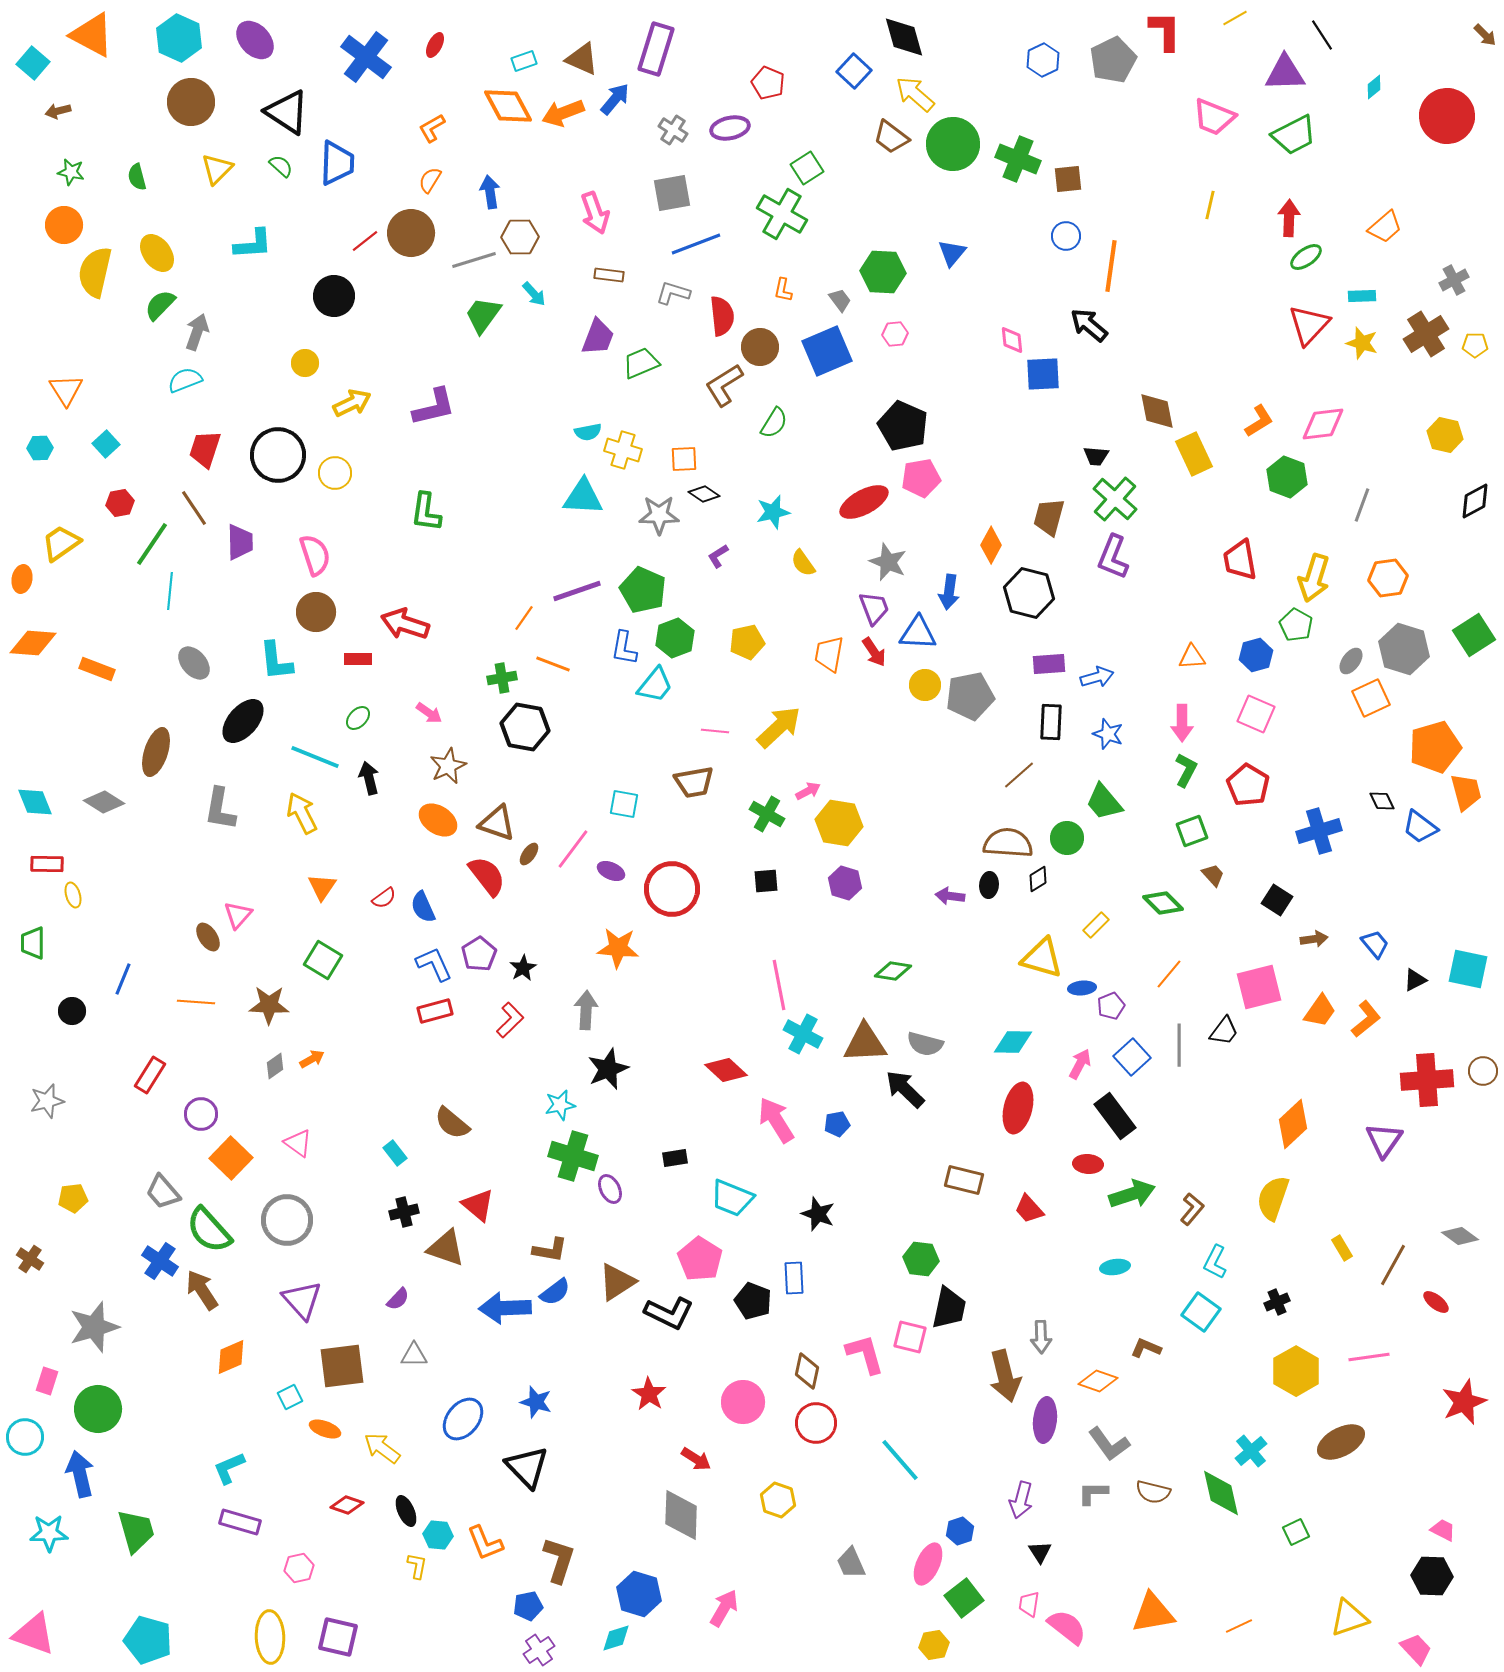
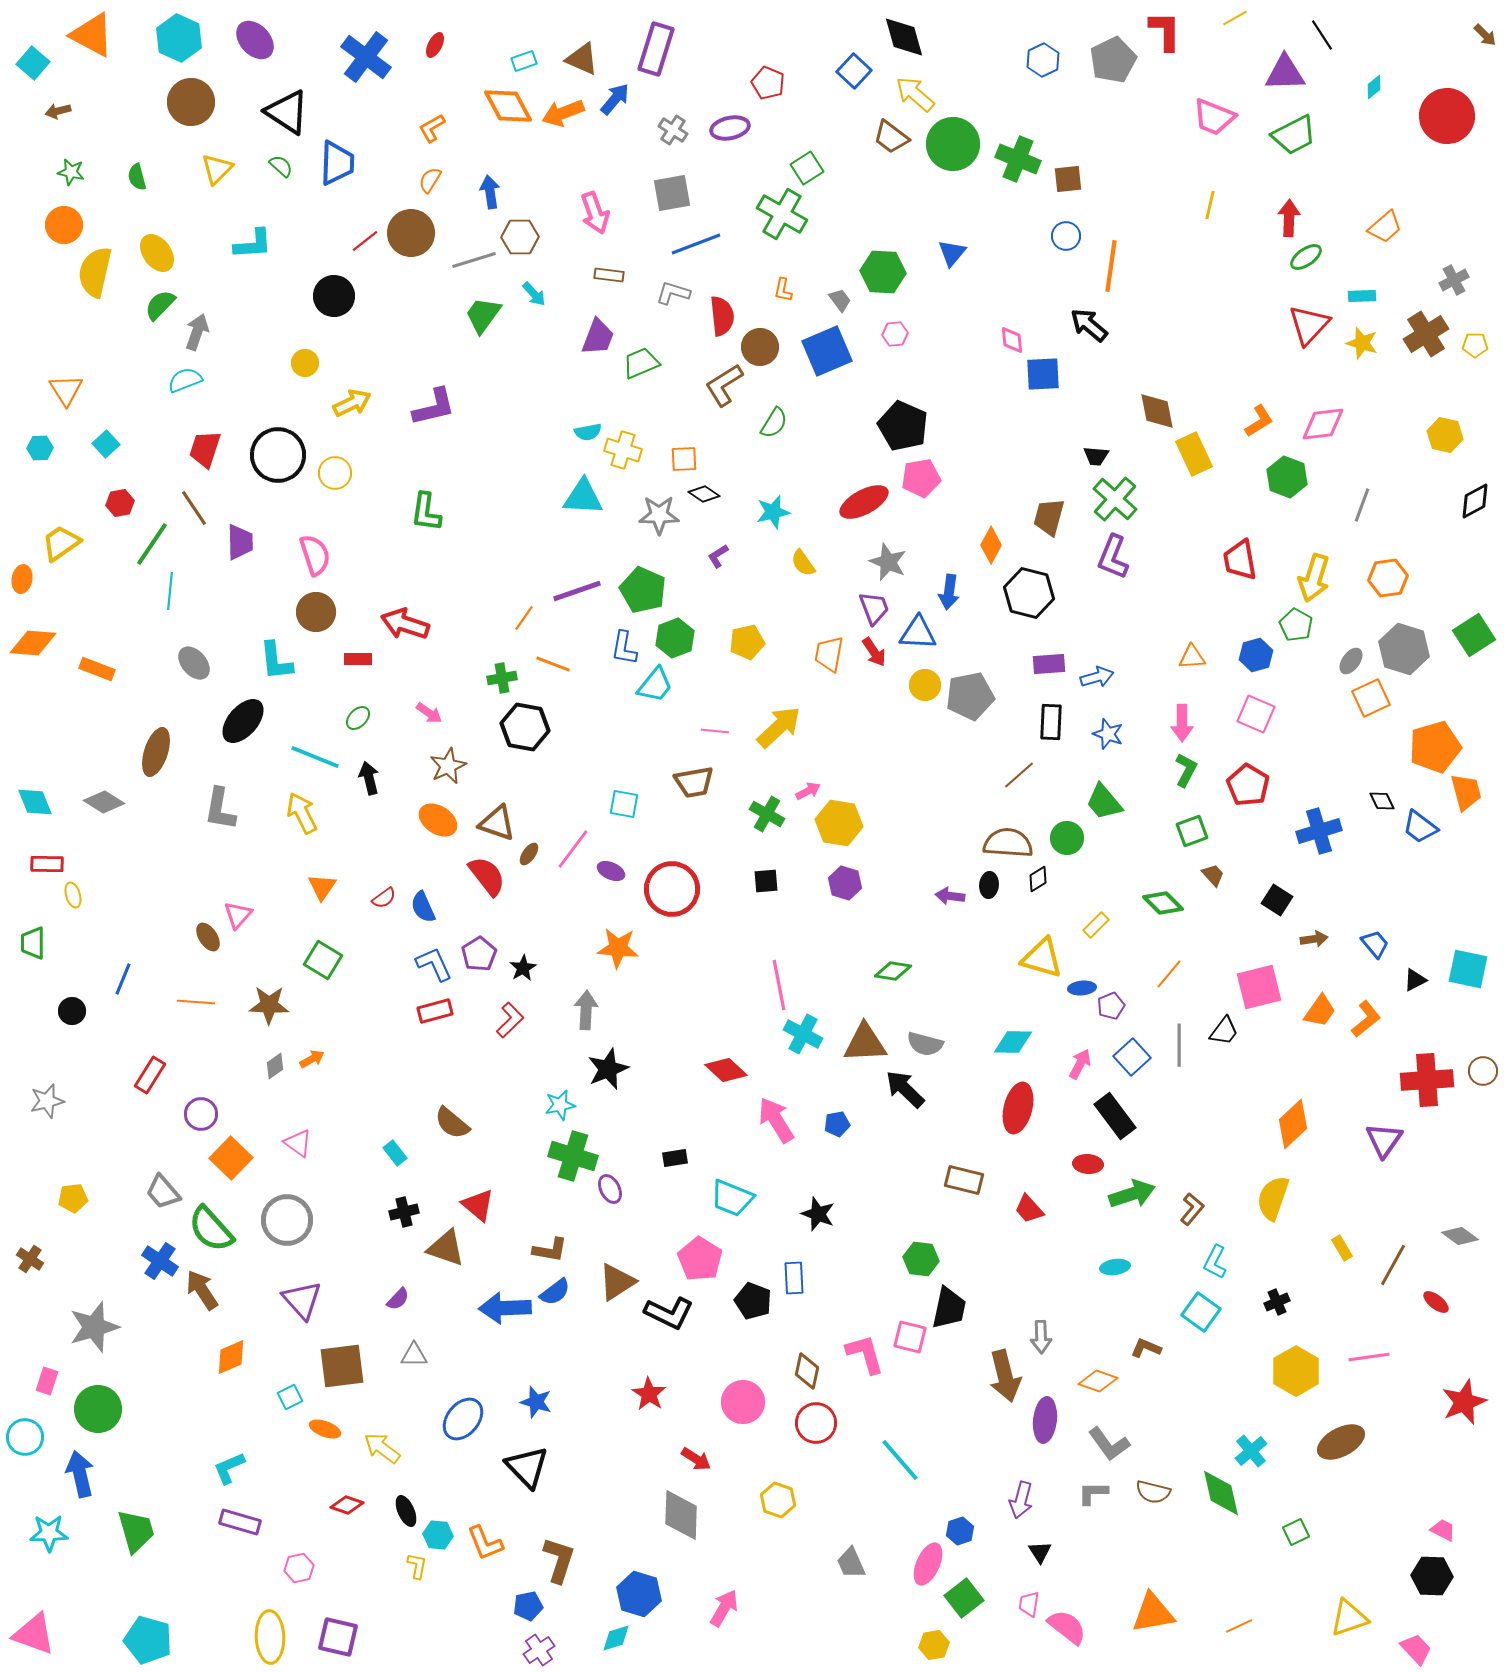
green semicircle at (209, 1230): moved 2 px right, 1 px up
